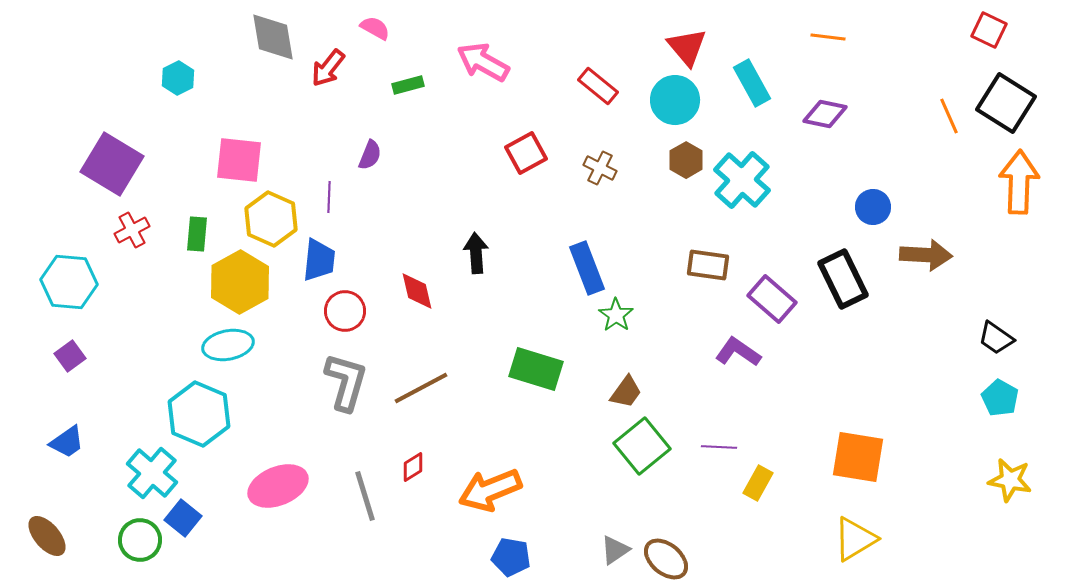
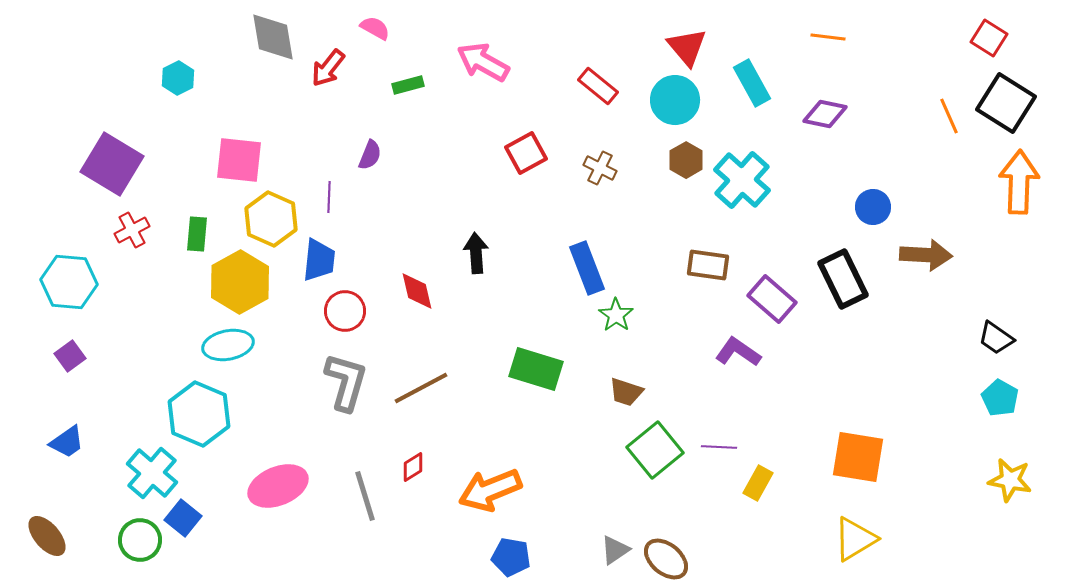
red square at (989, 30): moved 8 px down; rotated 6 degrees clockwise
brown trapezoid at (626, 392): rotated 72 degrees clockwise
green square at (642, 446): moved 13 px right, 4 px down
